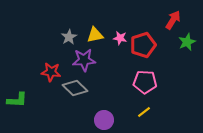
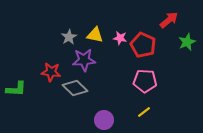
red arrow: moved 4 px left; rotated 18 degrees clockwise
yellow triangle: rotated 24 degrees clockwise
red pentagon: rotated 30 degrees counterclockwise
pink pentagon: moved 1 px up
green L-shape: moved 1 px left, 11 px up
